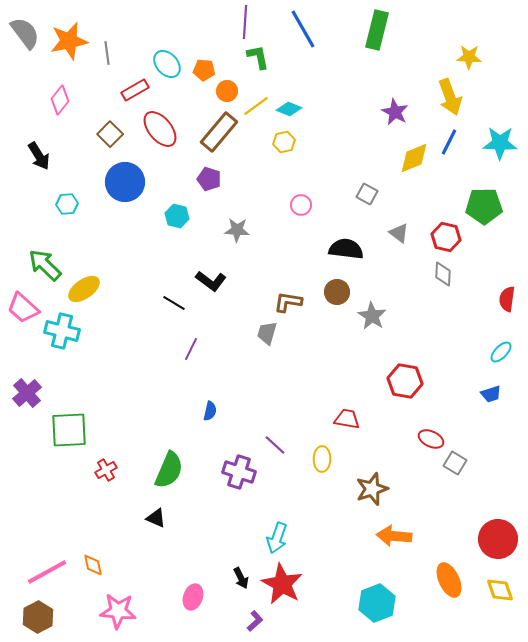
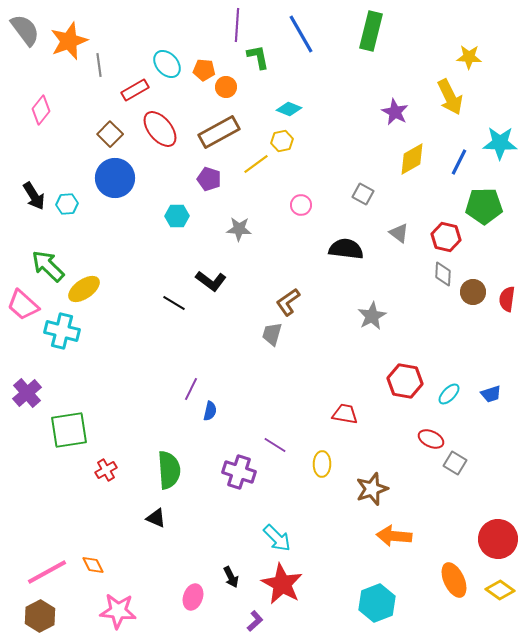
purple line at (245, 22): moved 8 px left, 3 px down
blue line at (303, 29): moved 2 px left, 5 px down
green rectangle at (377, 30): moved 6 px left, 1 px down
gray semicircle at (25, 33): moved 3 px up
orange star at (69, 41): rotated 9 degrees counterclockwise
gray line at (107, 53): moved 8 px left, 12 px down
orange circle at (227, 91): moved 1 px left, 4 px up
yellow arrow at (450, 97): rotated 6 degrees counterclockwise
pink diamond at (60, 100): moved 19 px left, 10 px down
yellow line at (256, 106): moved 58 px down
brown rectangle at (219, 132): rotated 21 degrees clockwise
yellow hexagon at (284, 142): moved 2 px left, 1 px up
blue line at (449, 142): moved 10 px right, 20 px down
black arrow at (39, 156): moved 5 px left, 40 px down
yellow diamond at (414, 158): moved 2 px left, 1 px down; rotated 8 degrees counterclockwise
blue circle at (125, 182): moved 10 px left, 4 px up
gray square at (367, 194): moved 4 px left
cyan hexagon at (177, 216): rotated 15 degrees counterclockwise
gray star at (237, 230): moved 2 px right, 1 px up
green arrow at (45, 265): moved 3 px right, 1 px down
brown circle at (337, 292): moved 136 px right
brown L-shape at (288, 302): rotated 44 degrees counterclockwise
pink trapezoid at (23, 308): moved 3 px up
gray star at (372, 316): rotated 12 degrees clockwise
gray trapezoid at (267, 333): moved 5 px right, 1 px down
purple line at (191, 349): moved 40 px down
cyan ellipse at (501, 352): moved 52 px left, 42 px down
red trapezoid at (347, 419): moved 2 px left, 5 px up
green square at (69, 430): rotated 6 degrees counterclockwise
purple line at (275, 445): rotated 10 degrees counterclockwise
yellow ellipse at (322, 459): moved 5 px down
green semicircle at (169, 470): rotated 27 degrees counterclockwise
cyan arrow at (277, 538): rotated 64 degrees counterclockwise
orange diamond at (93, 565): rotated 15 degrees counterclockwise
black arrow at (241, 578): moved 10 px left, 1 px up
orange ellipse at (449, 580): moved 5 px right
yellow diamond at (500, 590): rotated 36 degrees counterclockwise
brown hexagon at (38, 617): moved 2 px right, 1 px up
